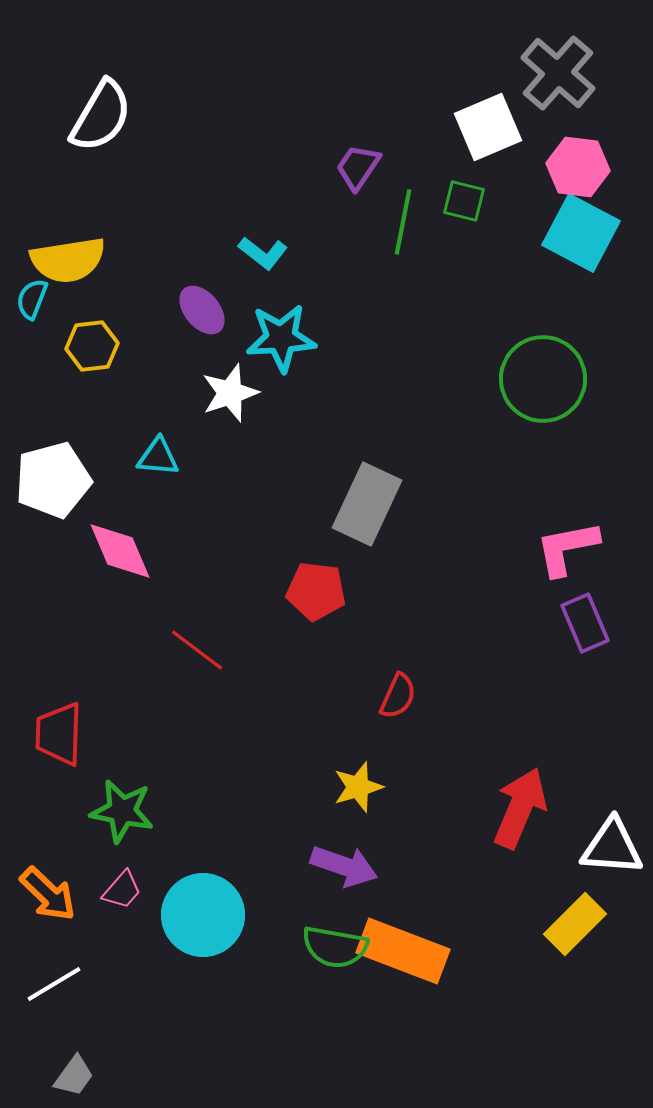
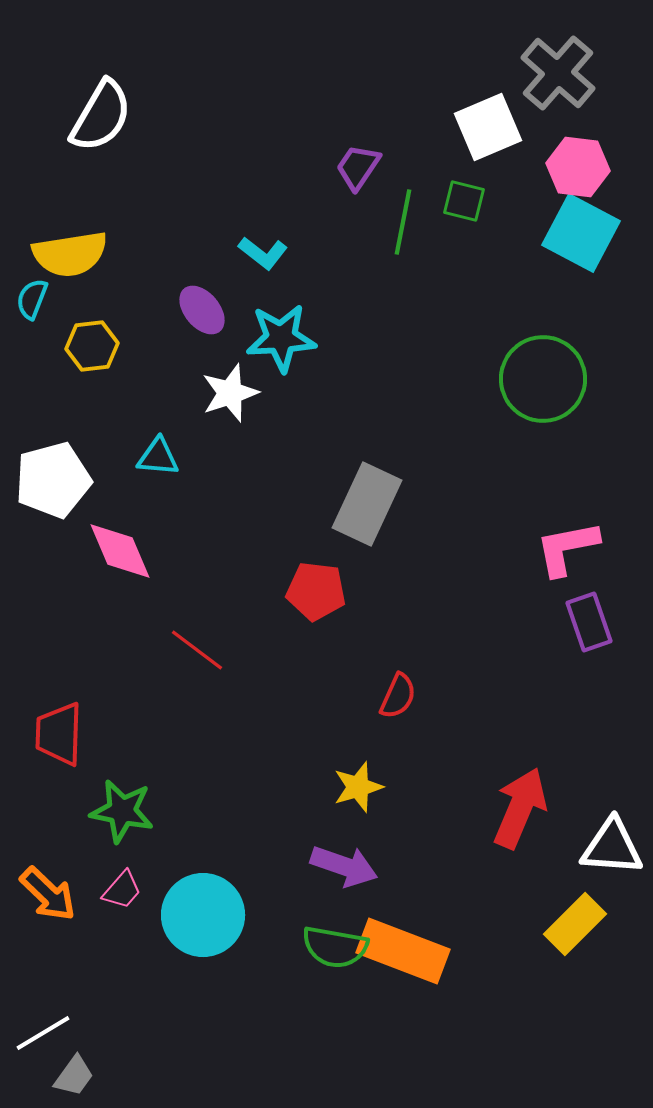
yellow semicircle: moved 2 px right, 6 px up
purple rectangle: moved 4 px right, 1 px up; rotated 4 degrees clockwise
white line: moved 11 px left, 49 px down
